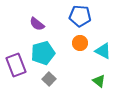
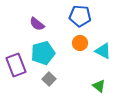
green triangle: moved 5 px down
